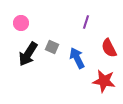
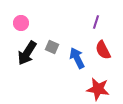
purple line: moved 10 px right
red semicircle: moved 6 px left, 2 px down
black arrow: moved 1 px left, 1 px up
red star: moved 6 px left, 8 px down
